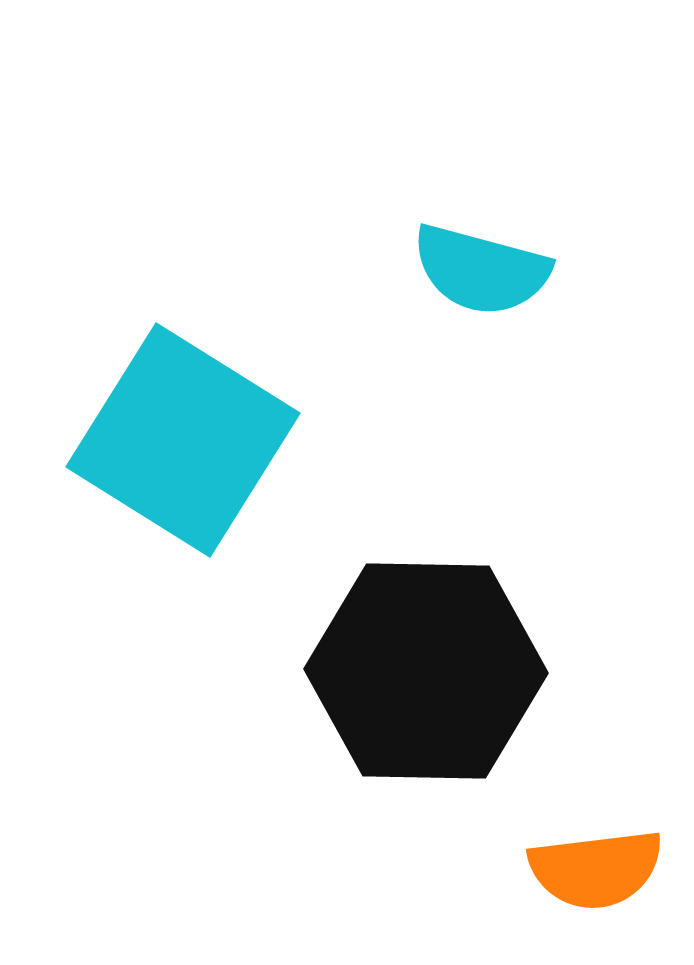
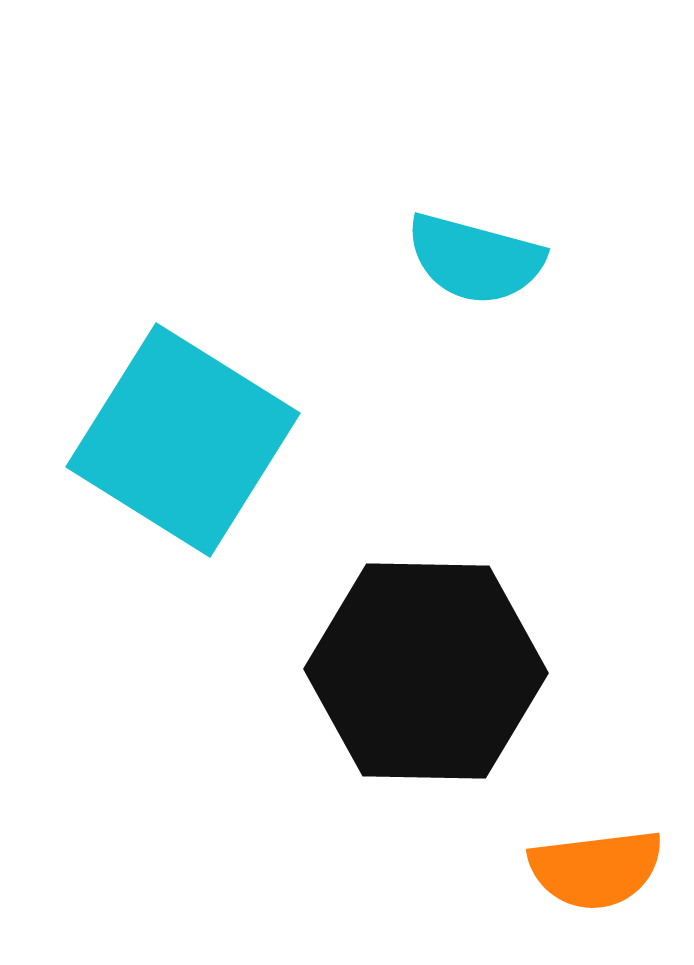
cyan semicircle: moved 6 px left, 11 px up
